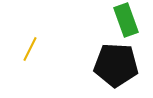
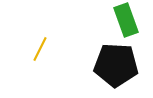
yellow line: moved 10 px right
